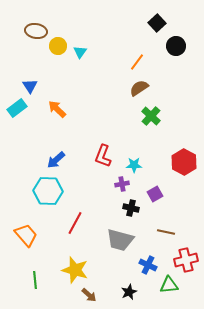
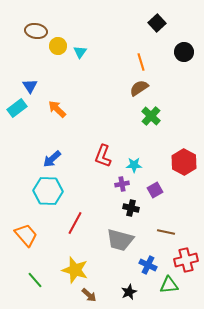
black circle: moved 8 px right, 6 px down
orange line: moved 4 px right; rotated 54 degrees counterclockwise
blue arrow: moved 4 px left, 1 px up
purple square: moved 4 px up
green line: rotated 36 degrees counterclockwise
